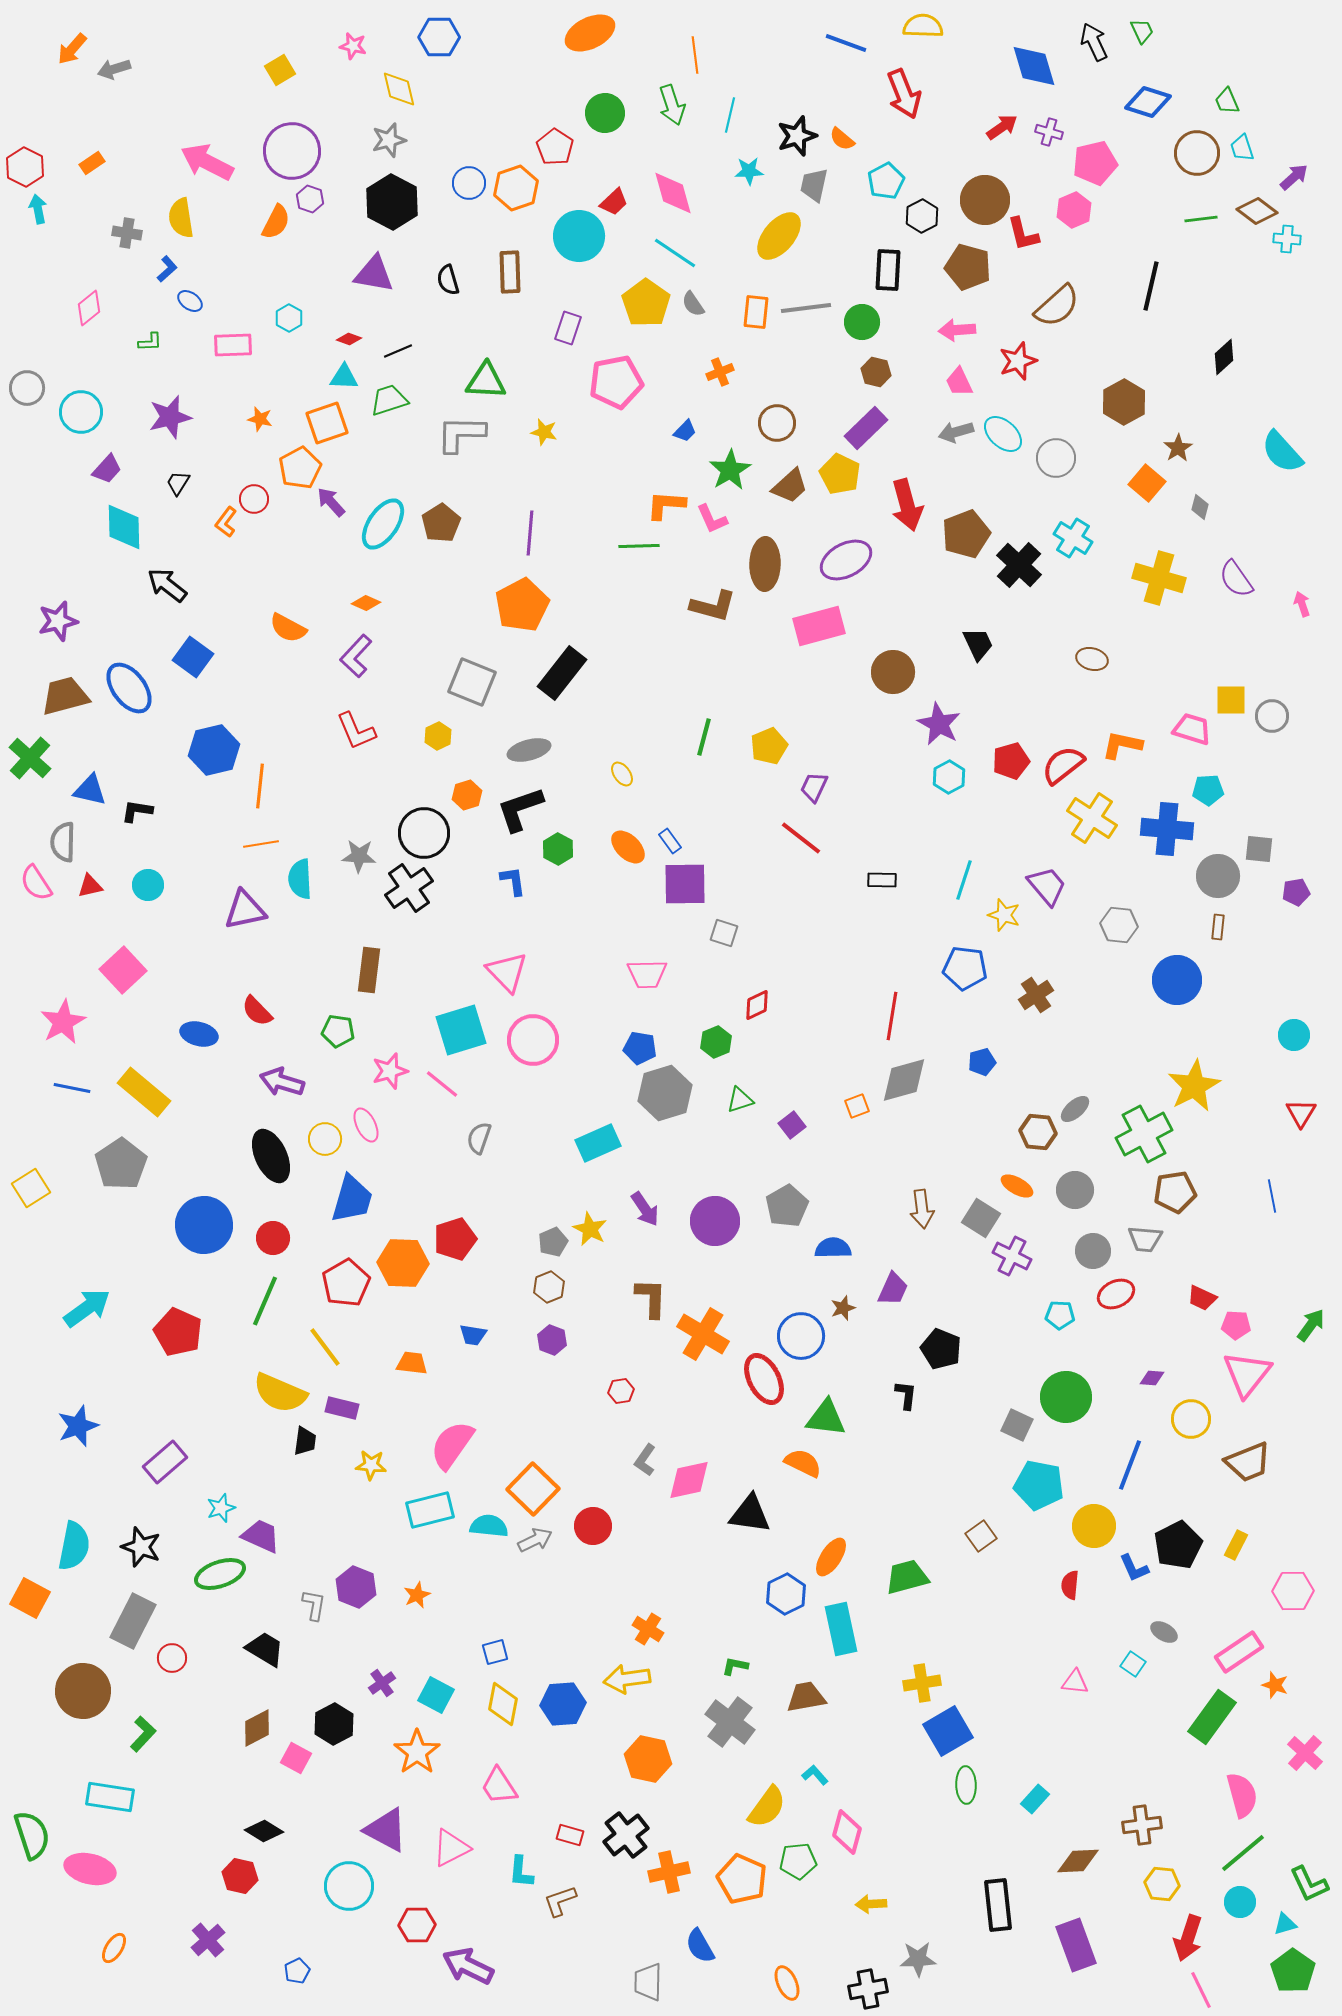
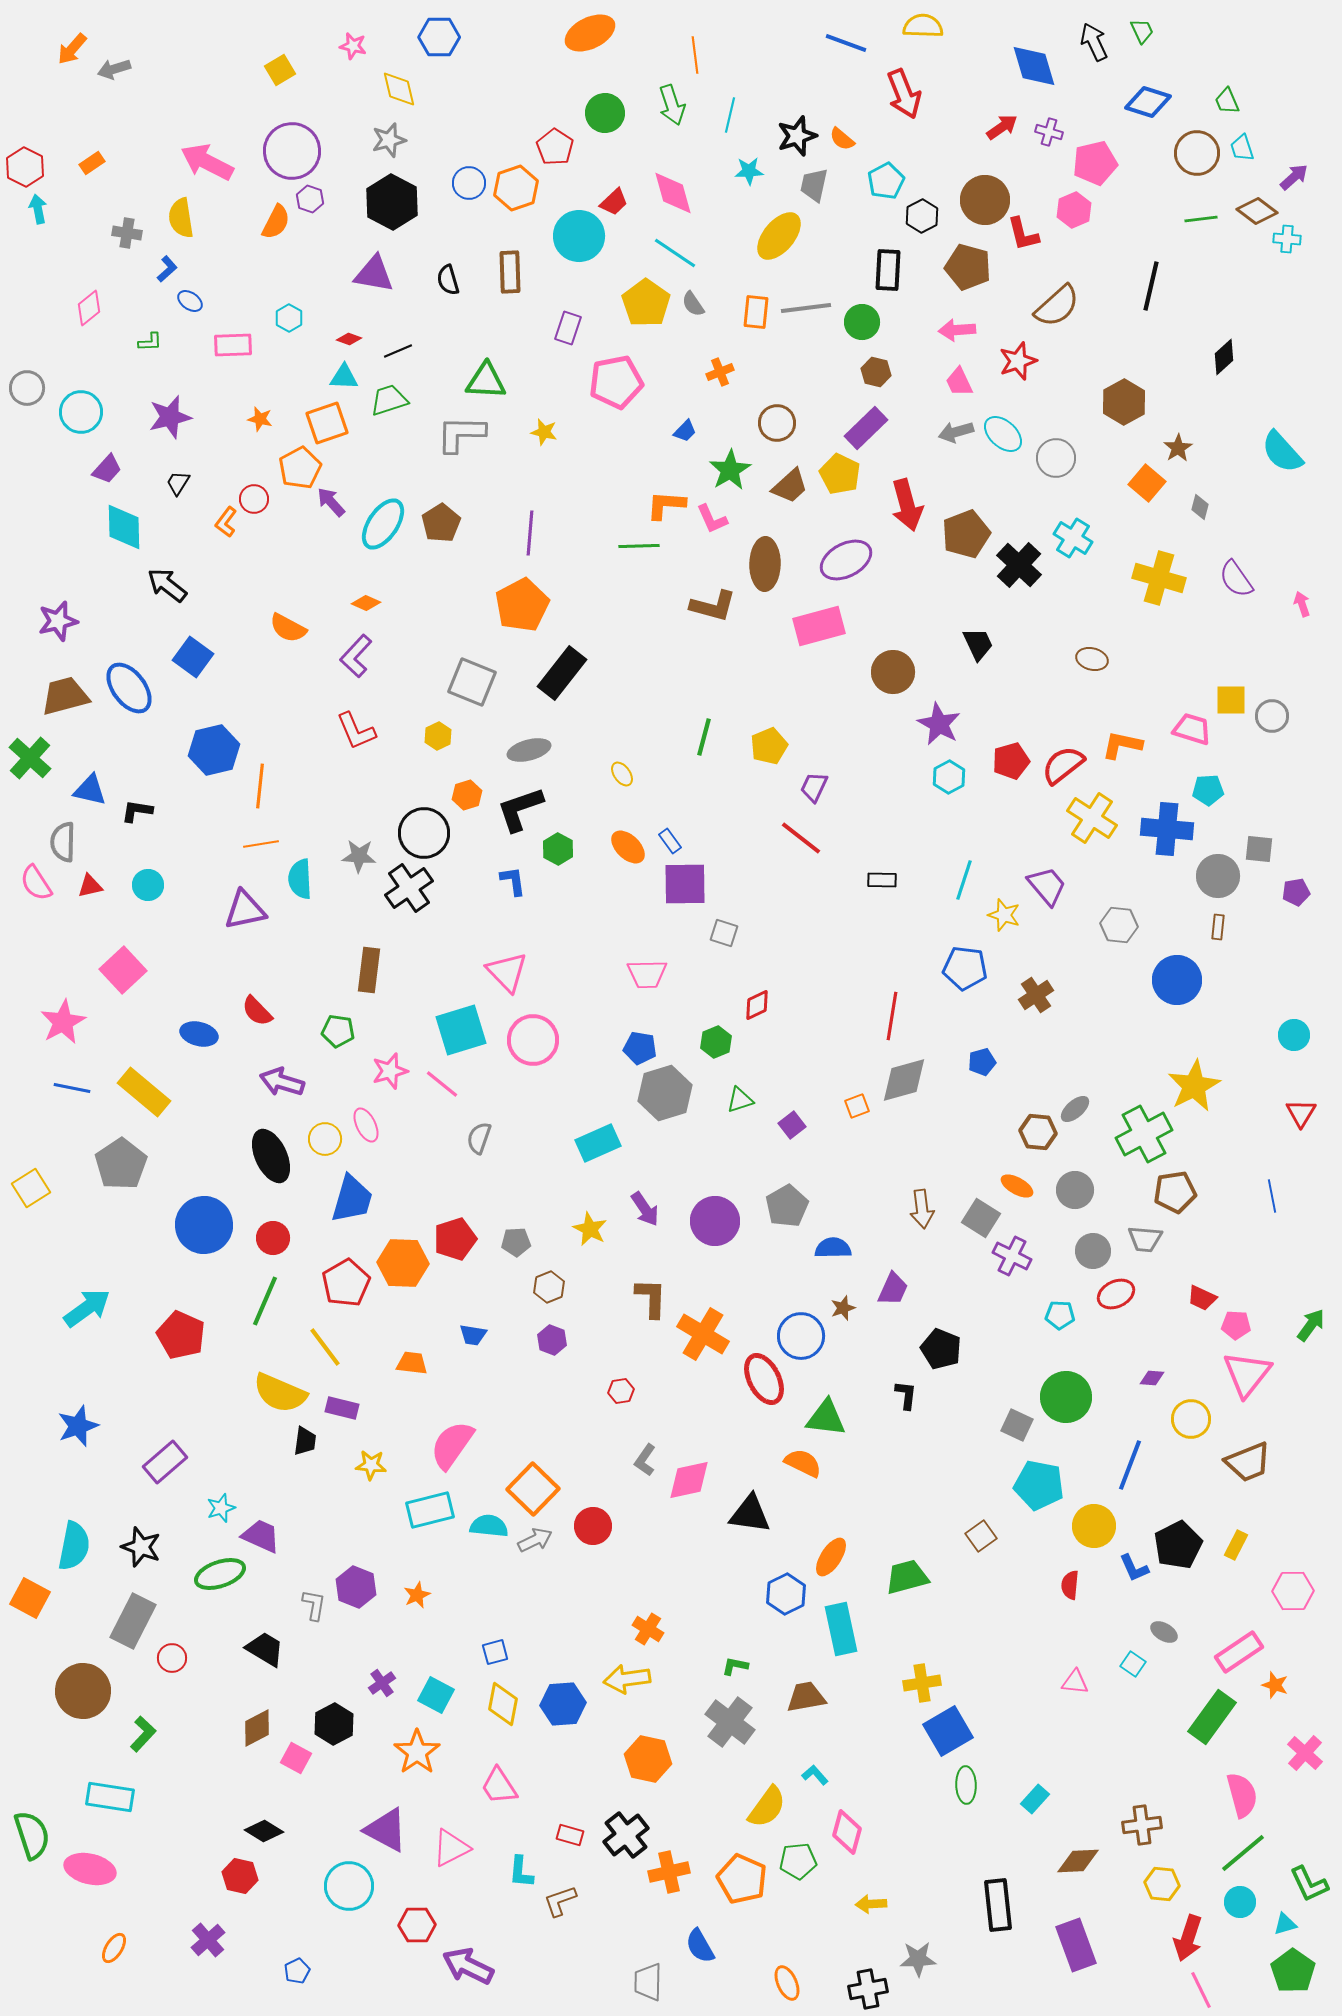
gray pentagon at (553, 1242): moved 37 px left; rotated 20 degrees clockwise
red pentagon at (178, 1332): moved 3 px right, 3 px down
